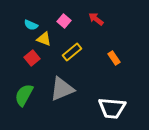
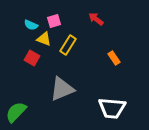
pink square: moved 10 px left; rotated 32 degrees clockwise
yellow rectangle: moved 4 px left, 7 px up; rotated 18 degrees counterclockwise
red square: rotated 21 degrees counterclockwise
green semicircle: moved 8 px left, 17 px down; rotated 15 degrees clockwise
